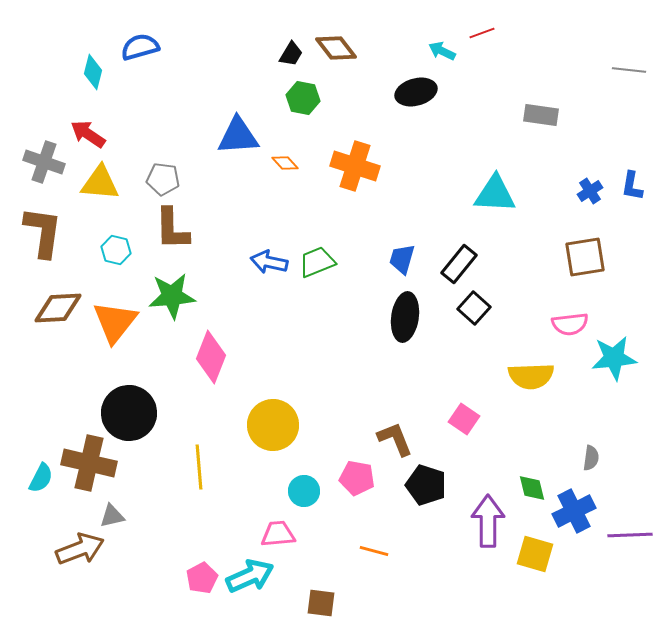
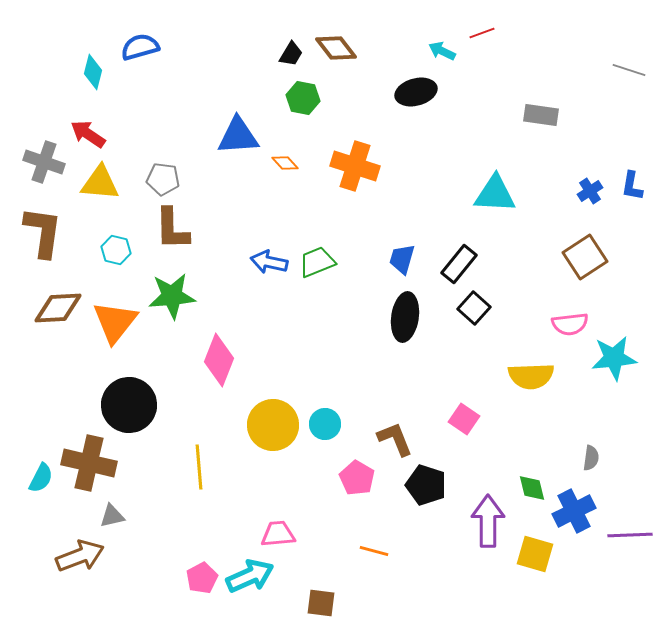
gray line at (629, 70): rotated 12 degrees clockwise
brown square at (585, 257): rotated 24 degrees counterclockwise
pink diamond at (211, 357): moved 8 px right, 3 px down
black circle at (129, 413): moved 8 px up
pink pentagon at (357, 478): rotated 20 degrees clockwise
cyan circle at (304, 491): moved 21 px right, 67 px up
brown arrow at (80, 549): moved 7 px down
